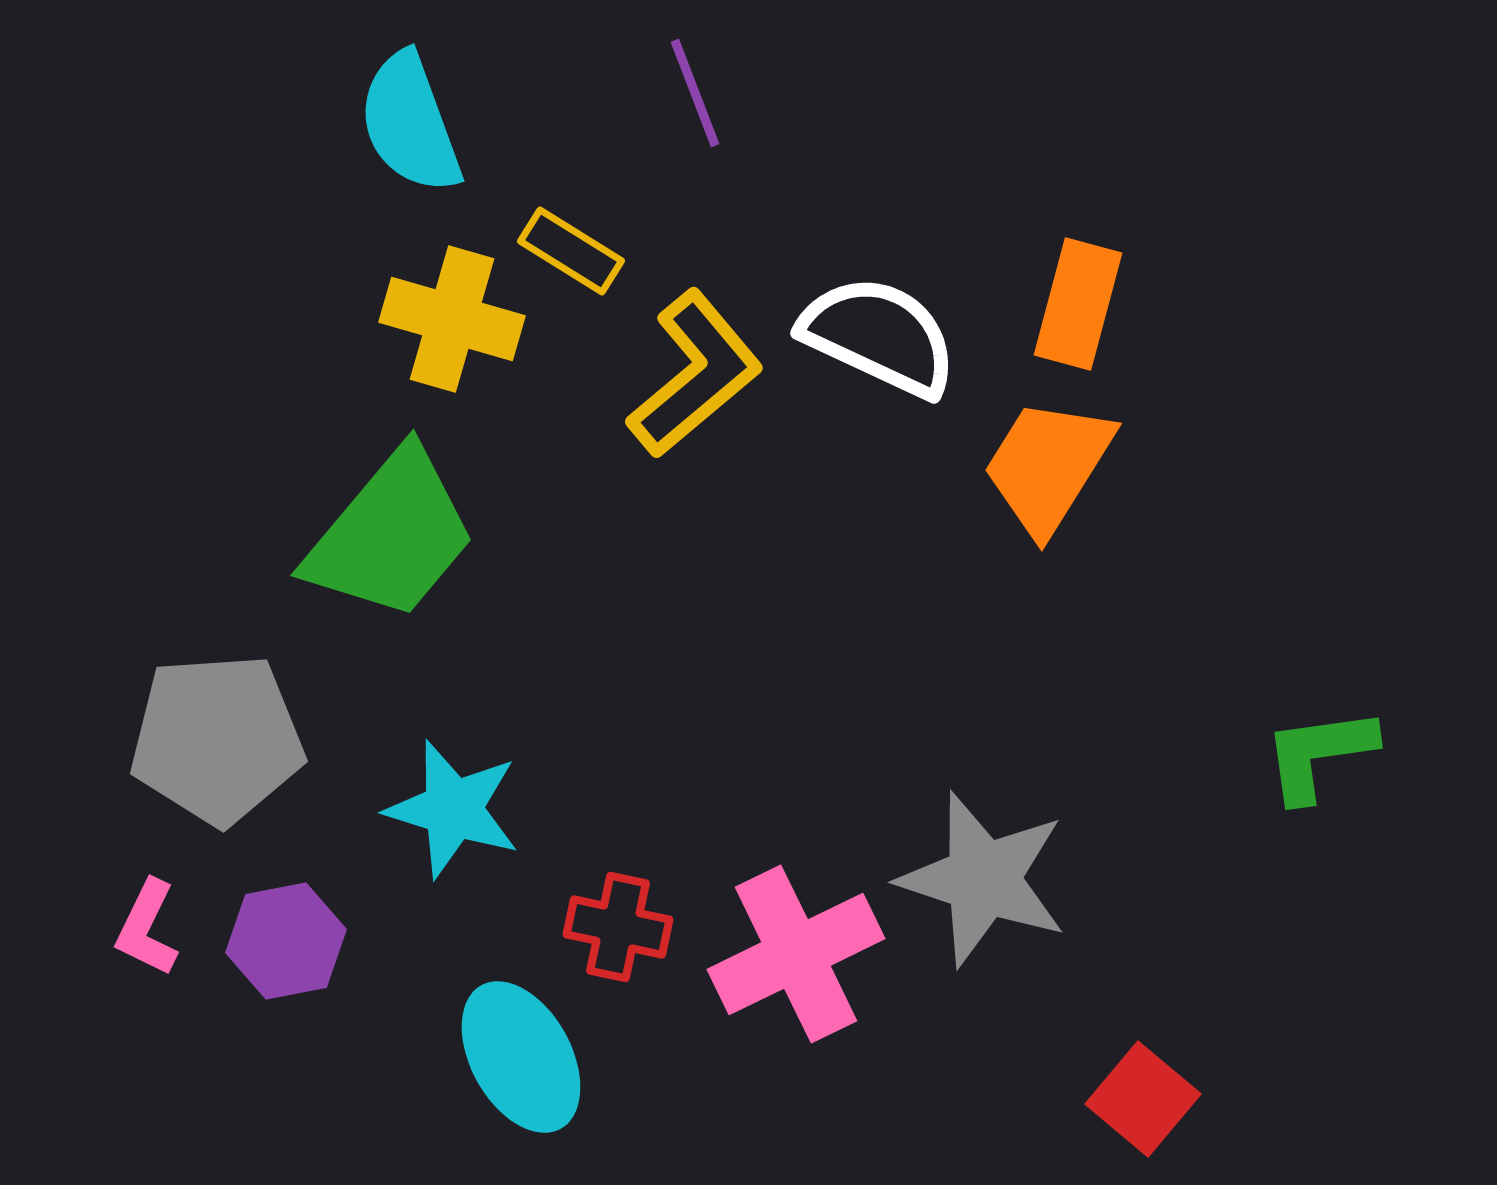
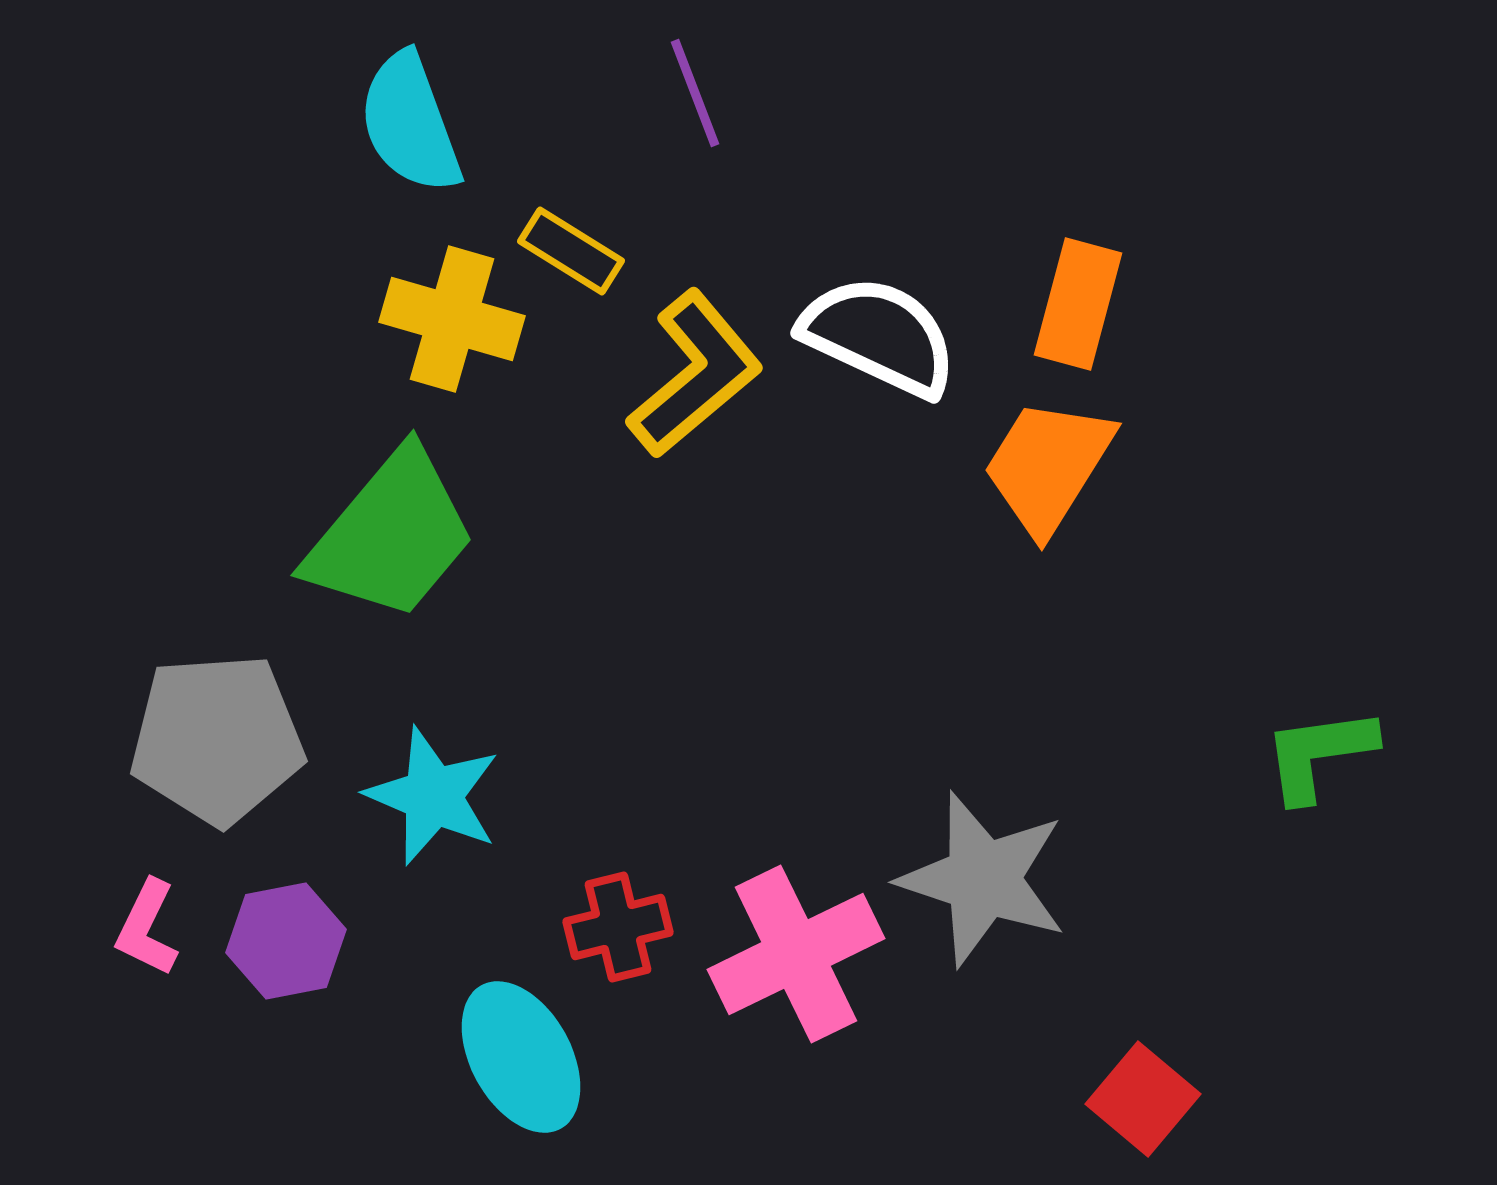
cyan star: moved 20 px left, 13 px up; rotated 6 degrees clockwise
red cross: rotated 26 degrees counterclockwise
